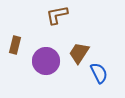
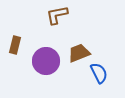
brown trapezoid: rotated 35 degrees clockwise
